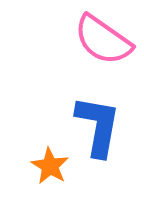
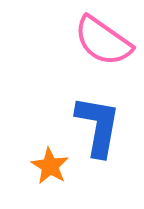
pink semicircle: moved 1 px down
